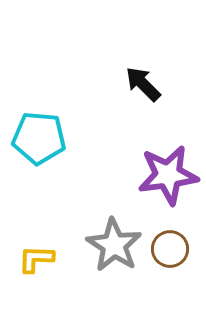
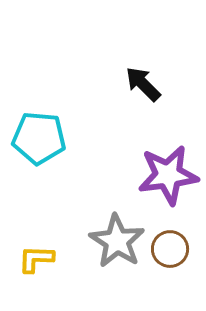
gray star: moved 3 px right, 4 px up
